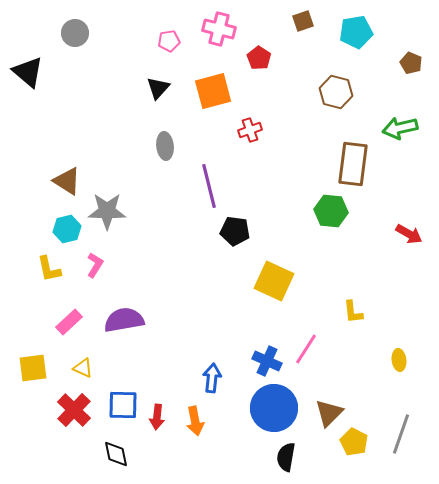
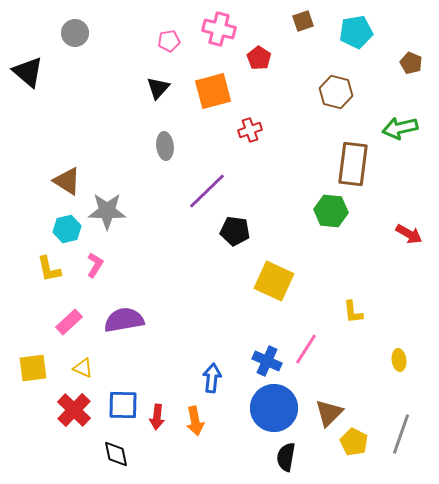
purple line at (209, 186): moved 2 px left, 5 px down; rotated 60 degrees clockwise
